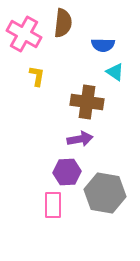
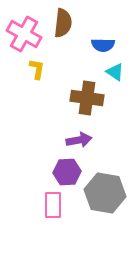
yellow L-shape: moved 7 px up
brown cross: moved 4 px up
purple arrow: moved 1 px left, 1 px down
